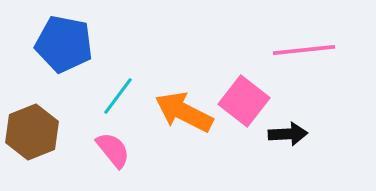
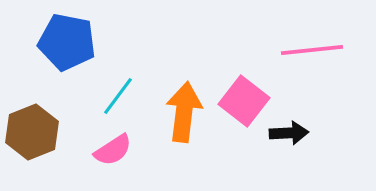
blue pentagon: moved 3 px right, 2 px up
pink line: moved 8 px right
orange arrow: rotated 70 degrees clockwise
black arrow: moved 1 px right, 1 px up
pink semicircle: rotated 96 degrees clockwise
